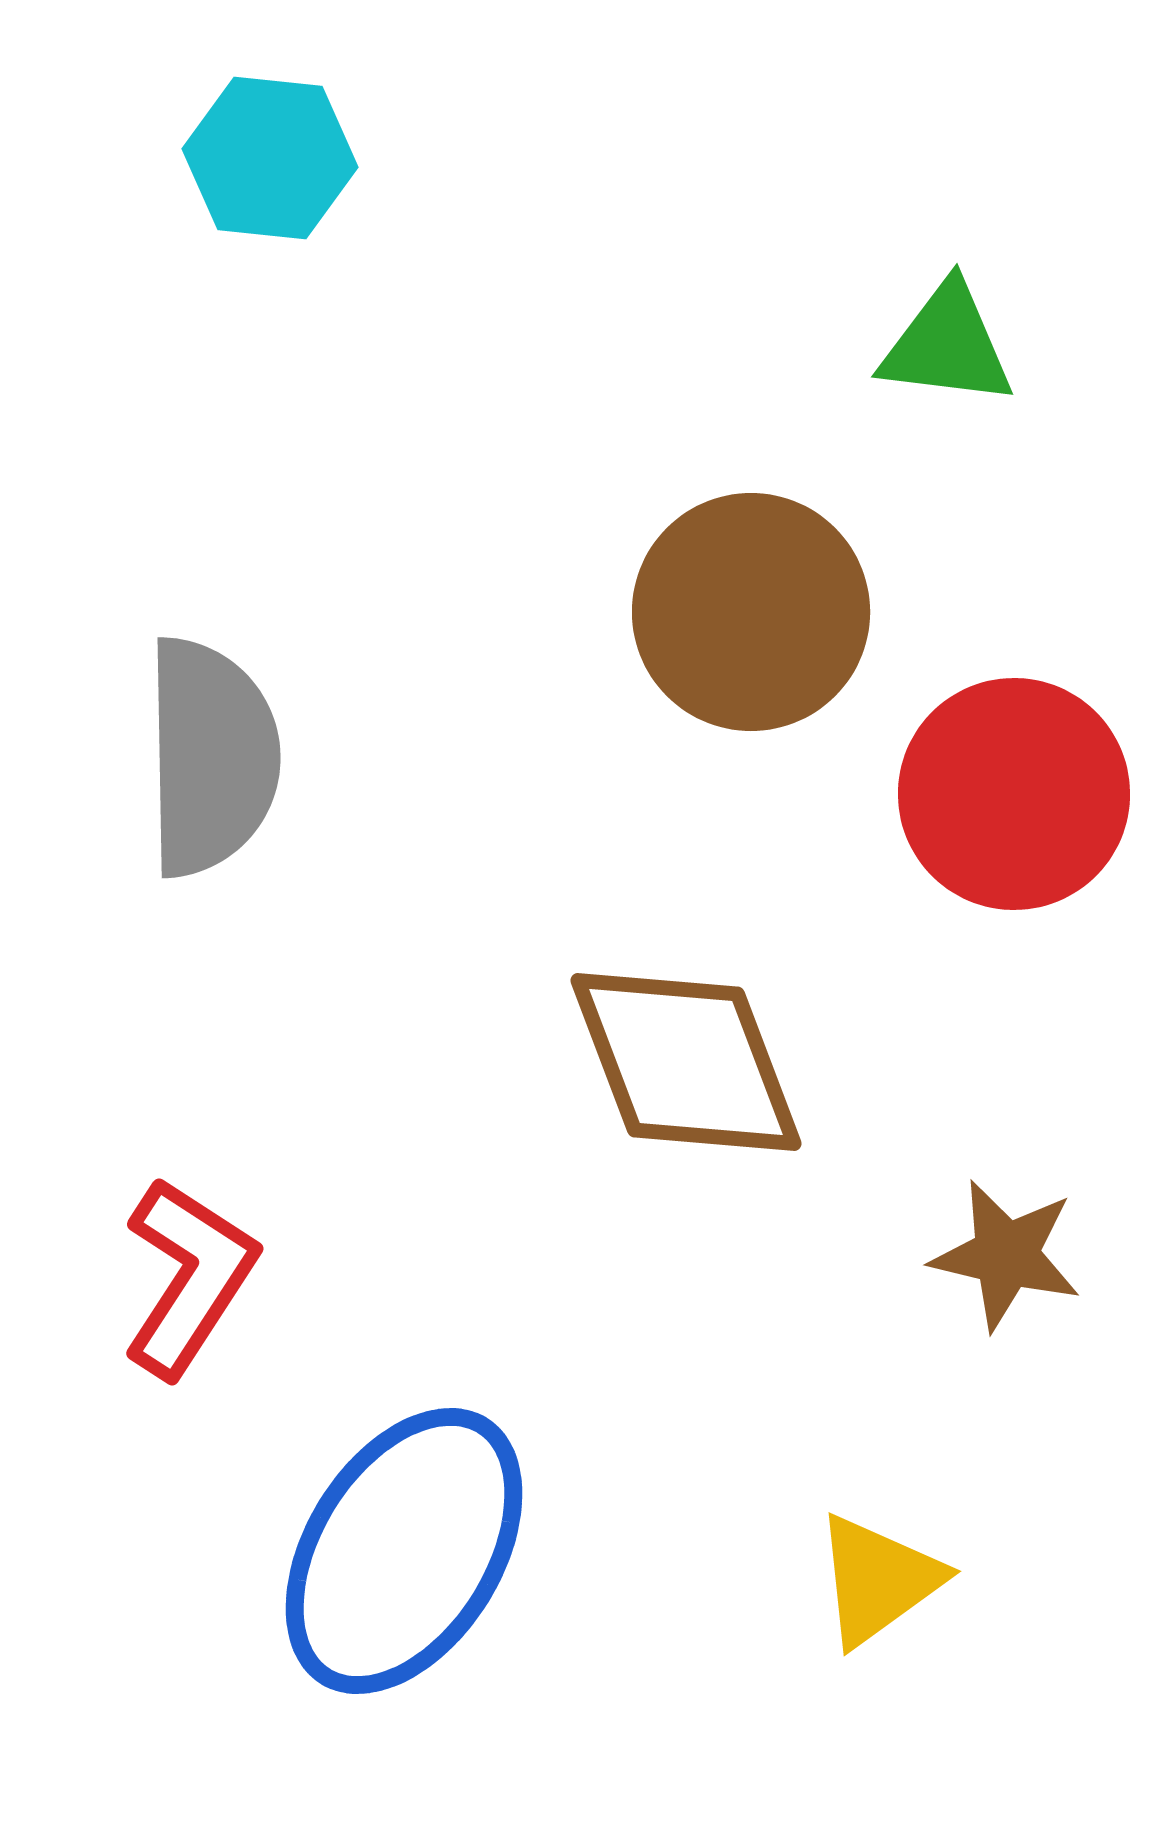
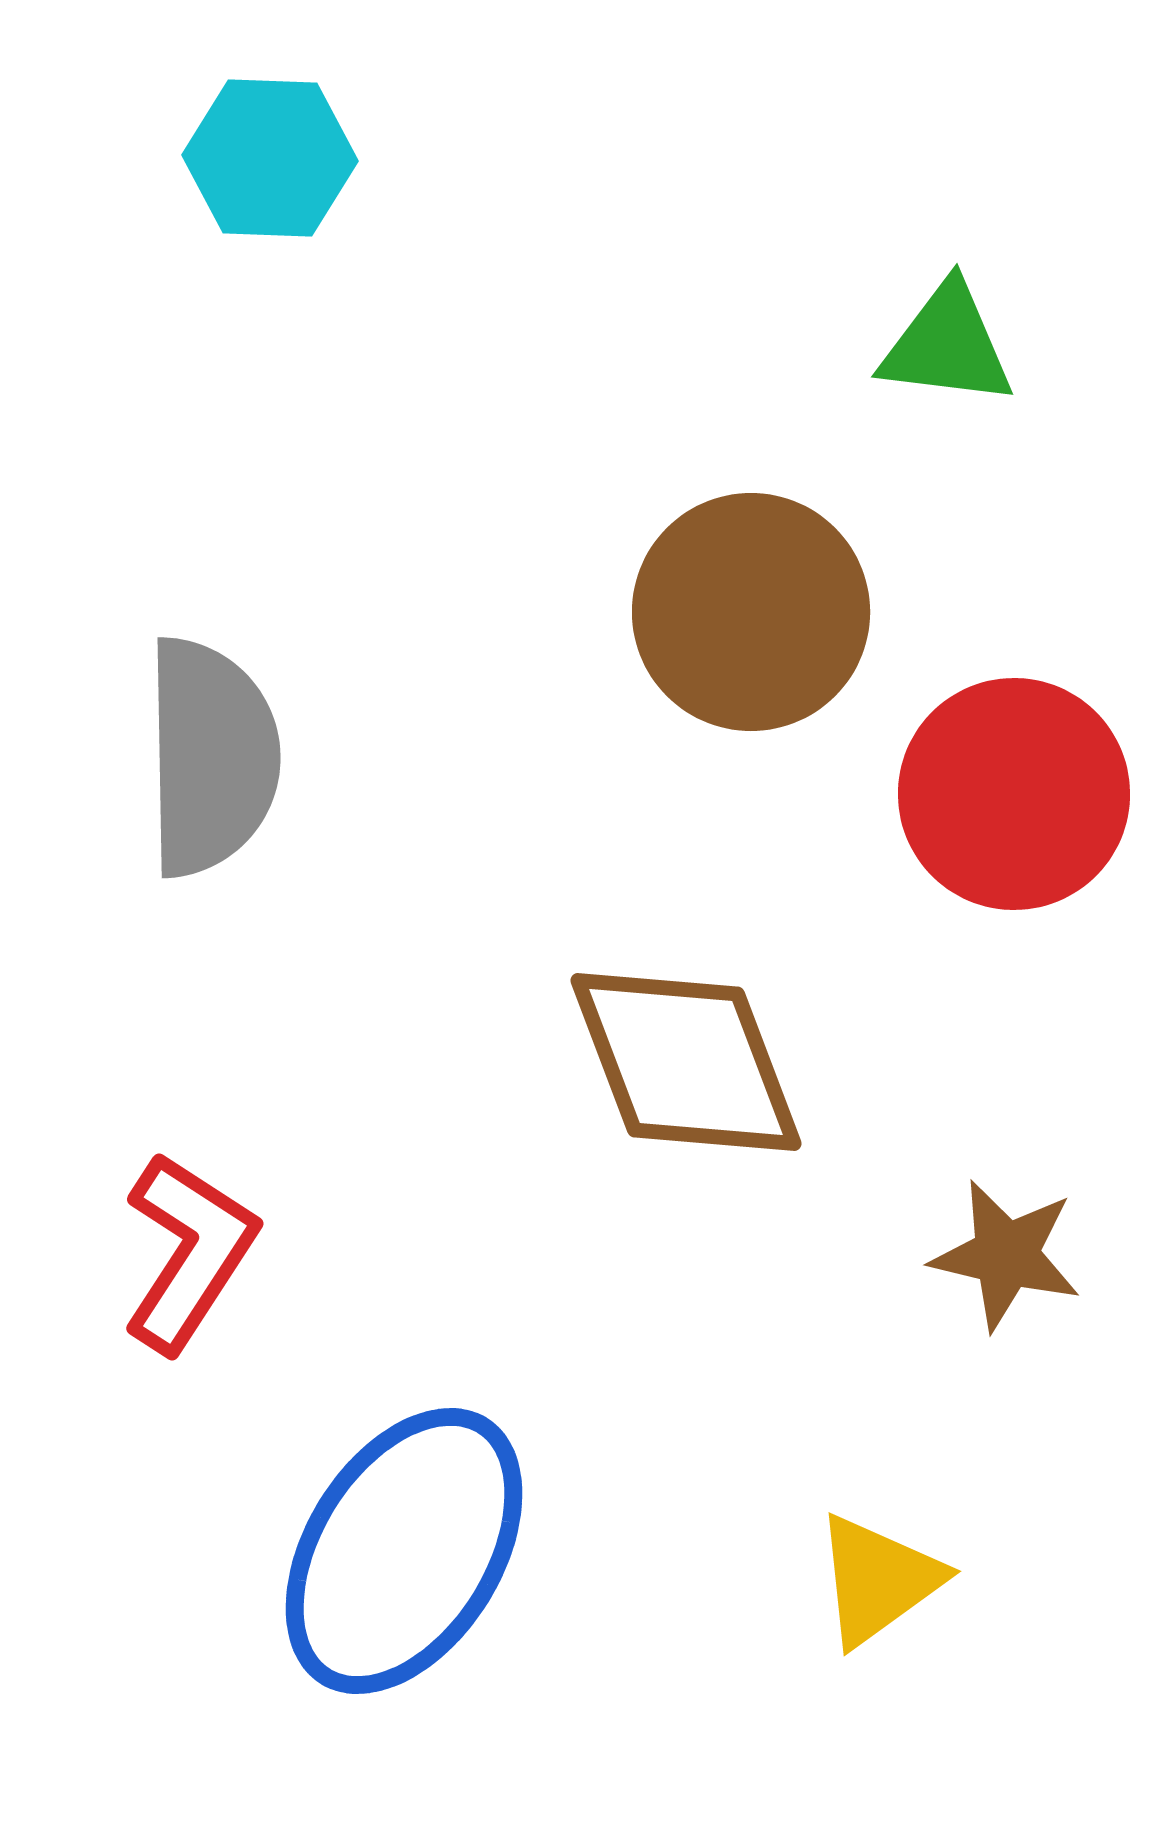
cyan hexagon: rotated 4 degrees counterclockwise
red L-shape: moved 25 px up
